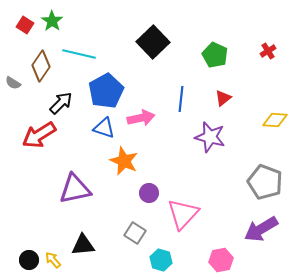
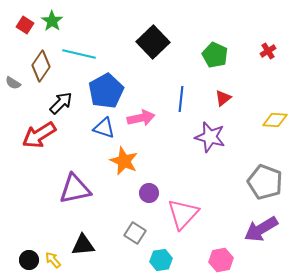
cyan hexagon: rotated 25 degrees counterclockwise
